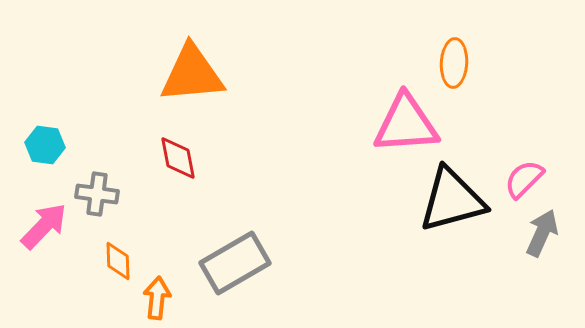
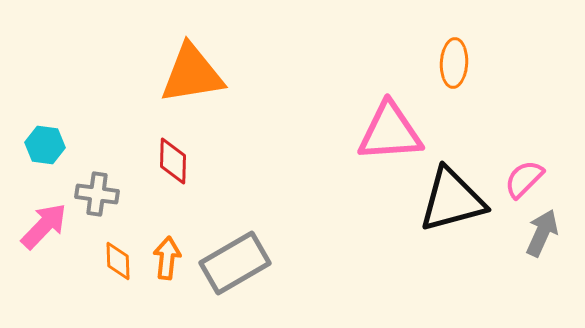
orange triangle: rotated 4 degrees counterclockwise
pink triangle: moved 16 px left, 8 px down
red diamond: moved 5 px left, 3 px down; rotated 12 degrees clockwise
orange arrow: moved 10 px right, 40 px up
